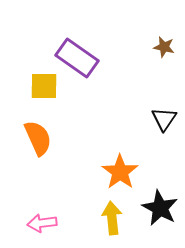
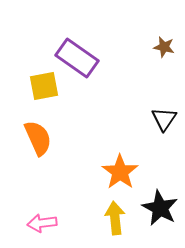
yellow square: rotated 12 degrees counterclockwise
yellow arrow: moved 3 px right
